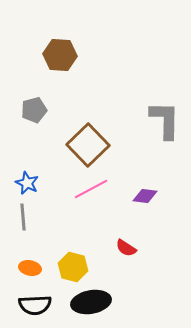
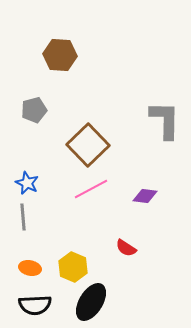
yellow hexagon: rotated 8 degrees clockwise
black ellipse: rotated 48 degrees counterclockwise
